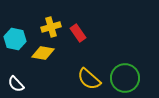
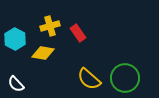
yellow cross: moved 1 px left, 1 px up
cyan hexagon: rotated 15 degrees clockwise
